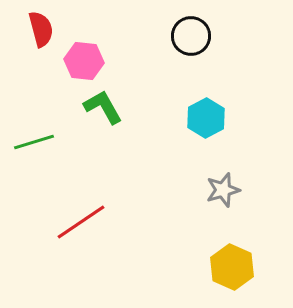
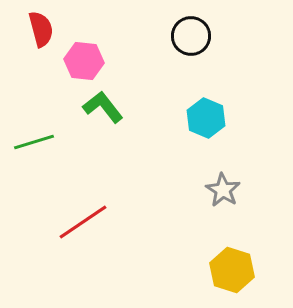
green L-shape: rotated 9 degrees counterclockwise
cyan hexagon: rotated 9 degrees counterclockwise
gray star: rotated 24 degrees counterclockwise
red line: moved 2 px right
yellow hexagon: moved 3 px down; rotated 6 degrees counterclockwise
